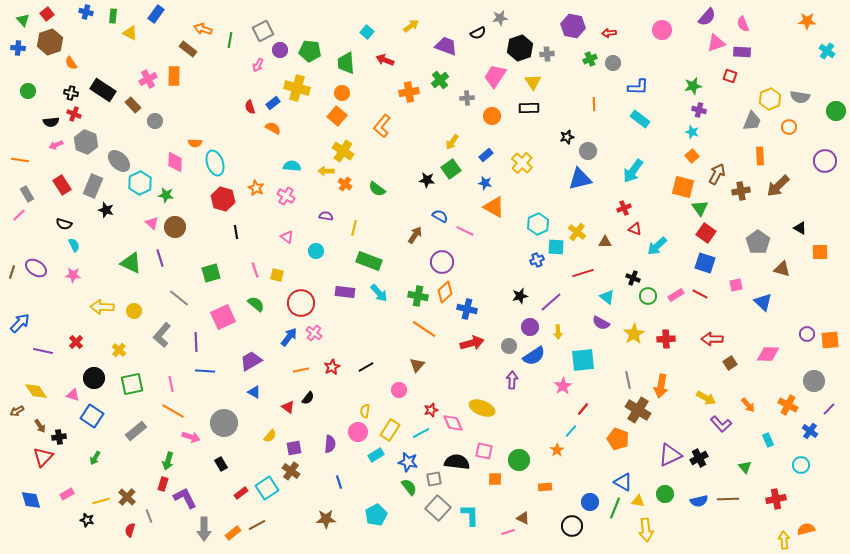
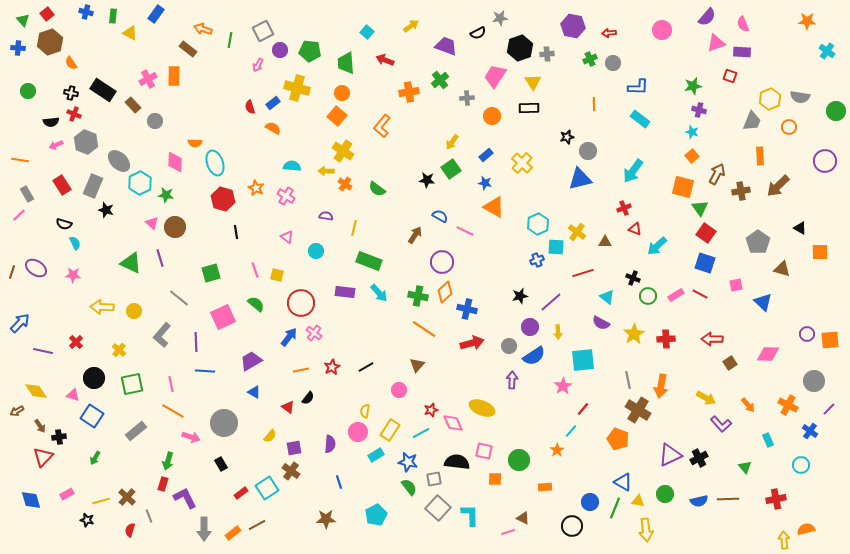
cyan semicircle at (74, 245): moved 1 px right, 2 px up
